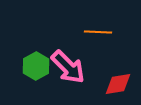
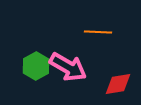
pink arrow: rotated 15 degrees counterclockwise
